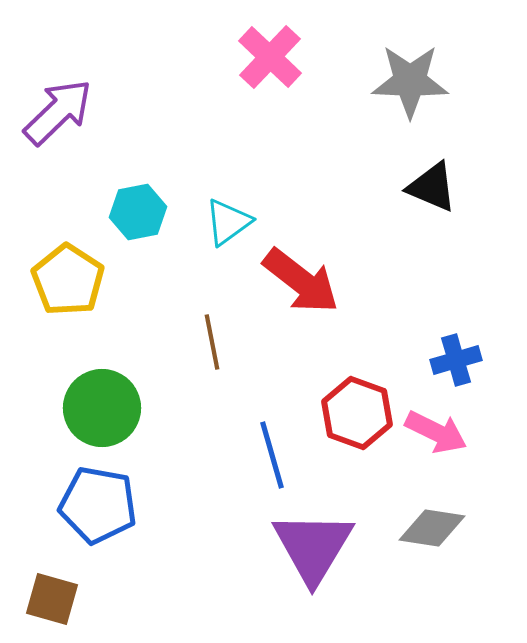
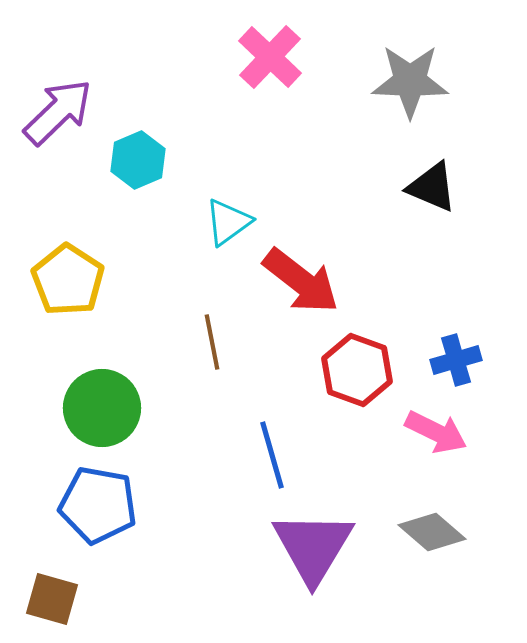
cyan hexagon: moved 52 px up; rotated 12 degrees counterclockwise
red hexagon: moved 43 px up
gray diamond: moved 4 px down; rotated 32 degrees clockwise
